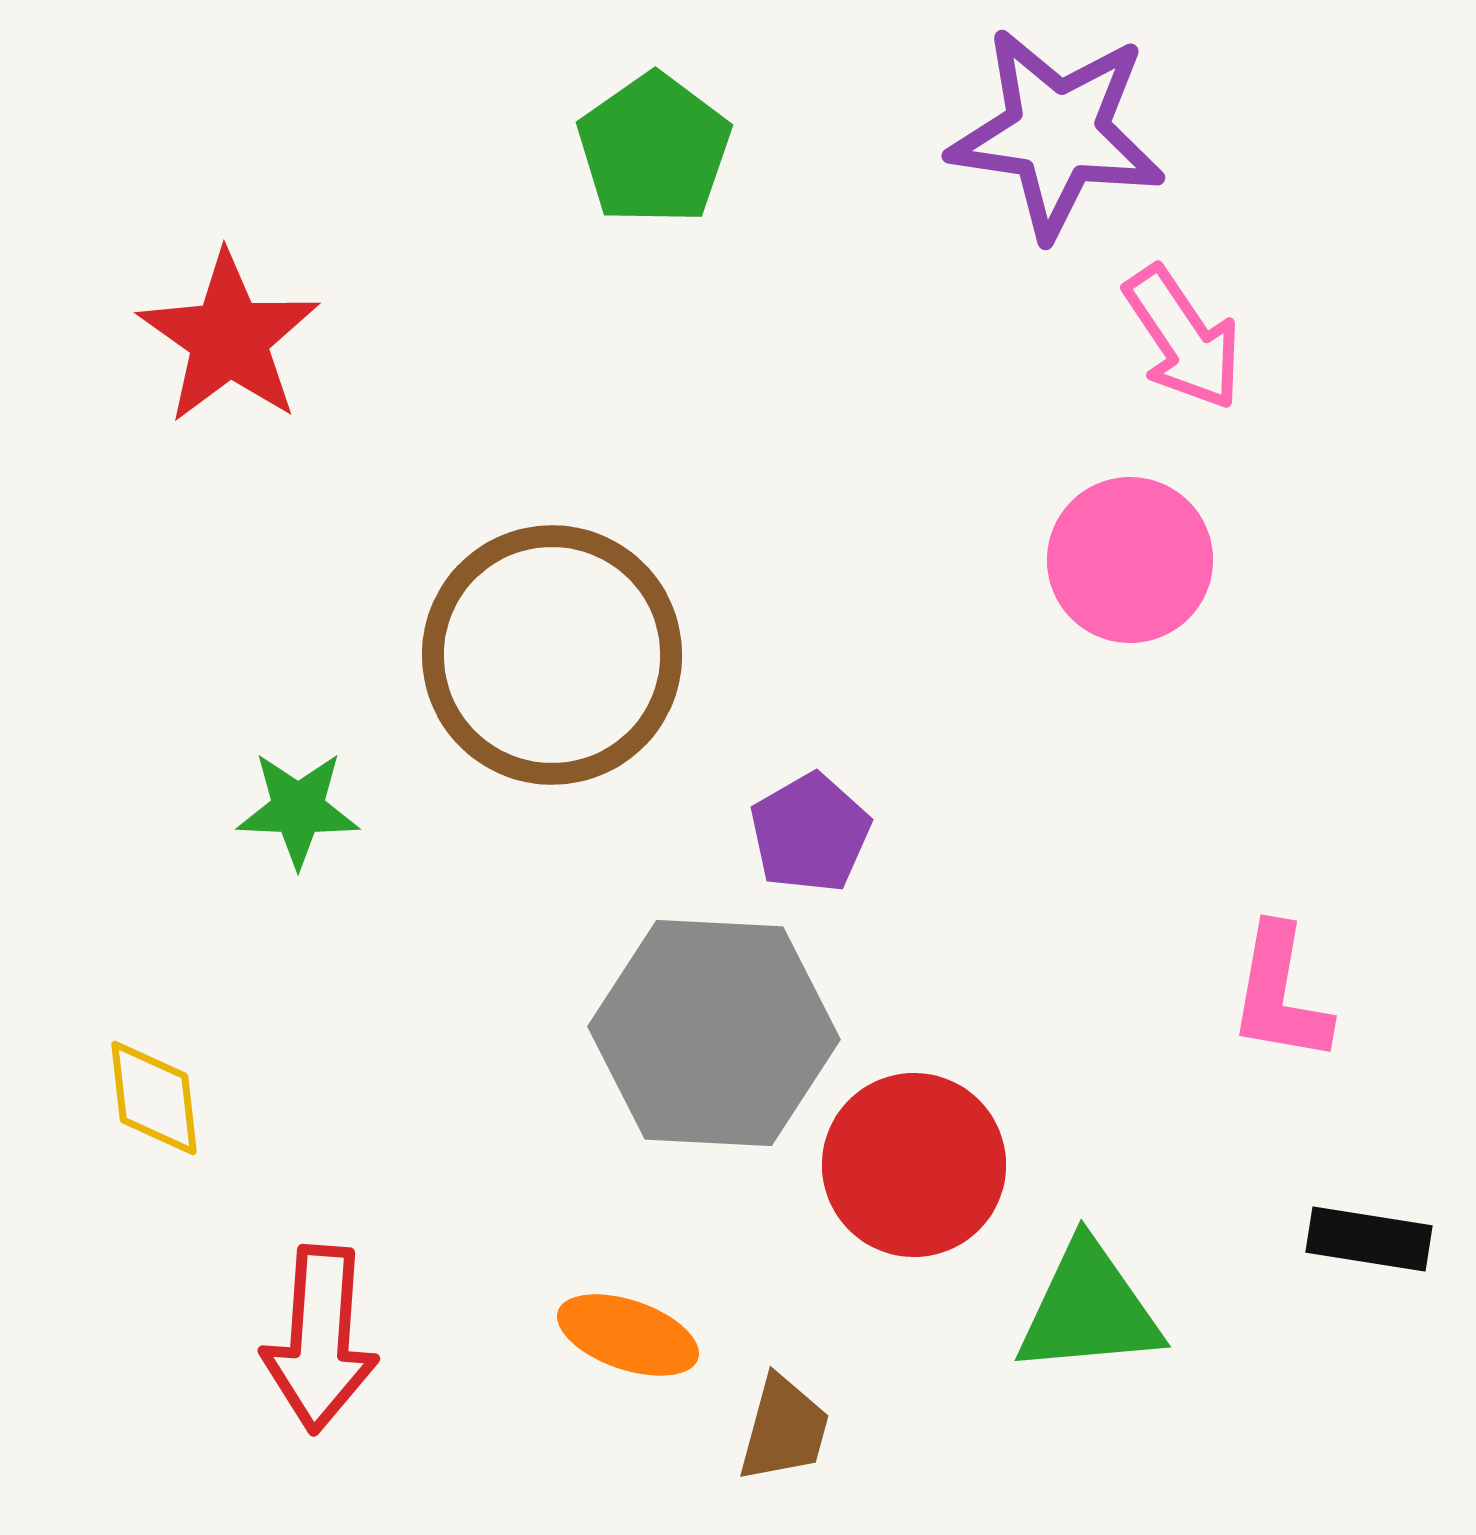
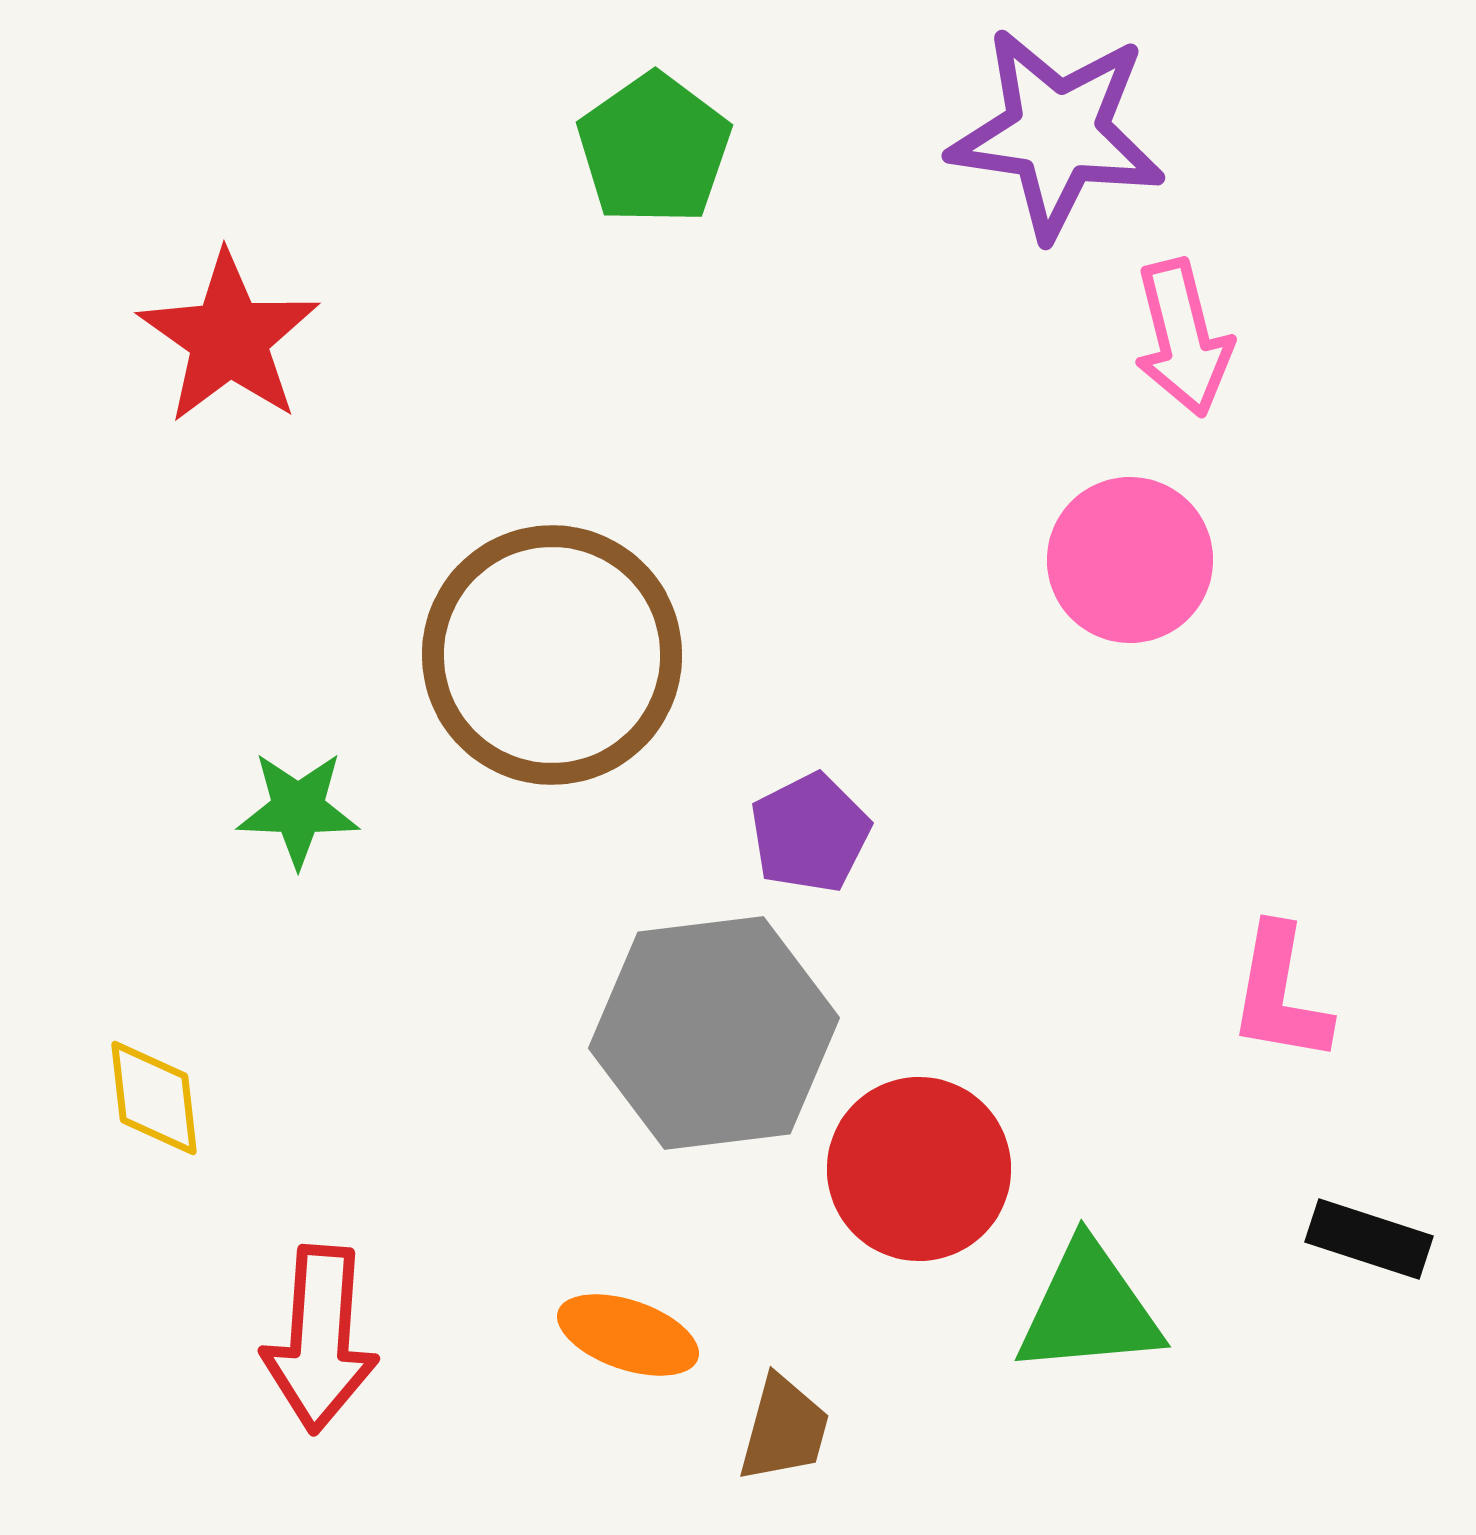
pink arrow: rotated 20 degrees clockwise
purple pentagon: rotated 3 degrees clockwise
gray hexagon: rotated 10 degrees counterclockwise
red circle: moved 5 px right, 4 px down
black rectangle: rotated 9 degrees clockwise
